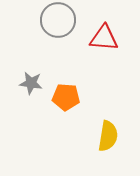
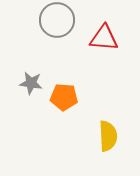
gray circle: moved 1 px left
orange pentagon: moved 2 px left
yellow semicircle: rotated 12 degrees counterclockwise
